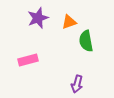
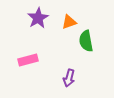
purple star: rotated 10 degrees counterclockwise
purple arrow: moved 8 px left, 6 px up
